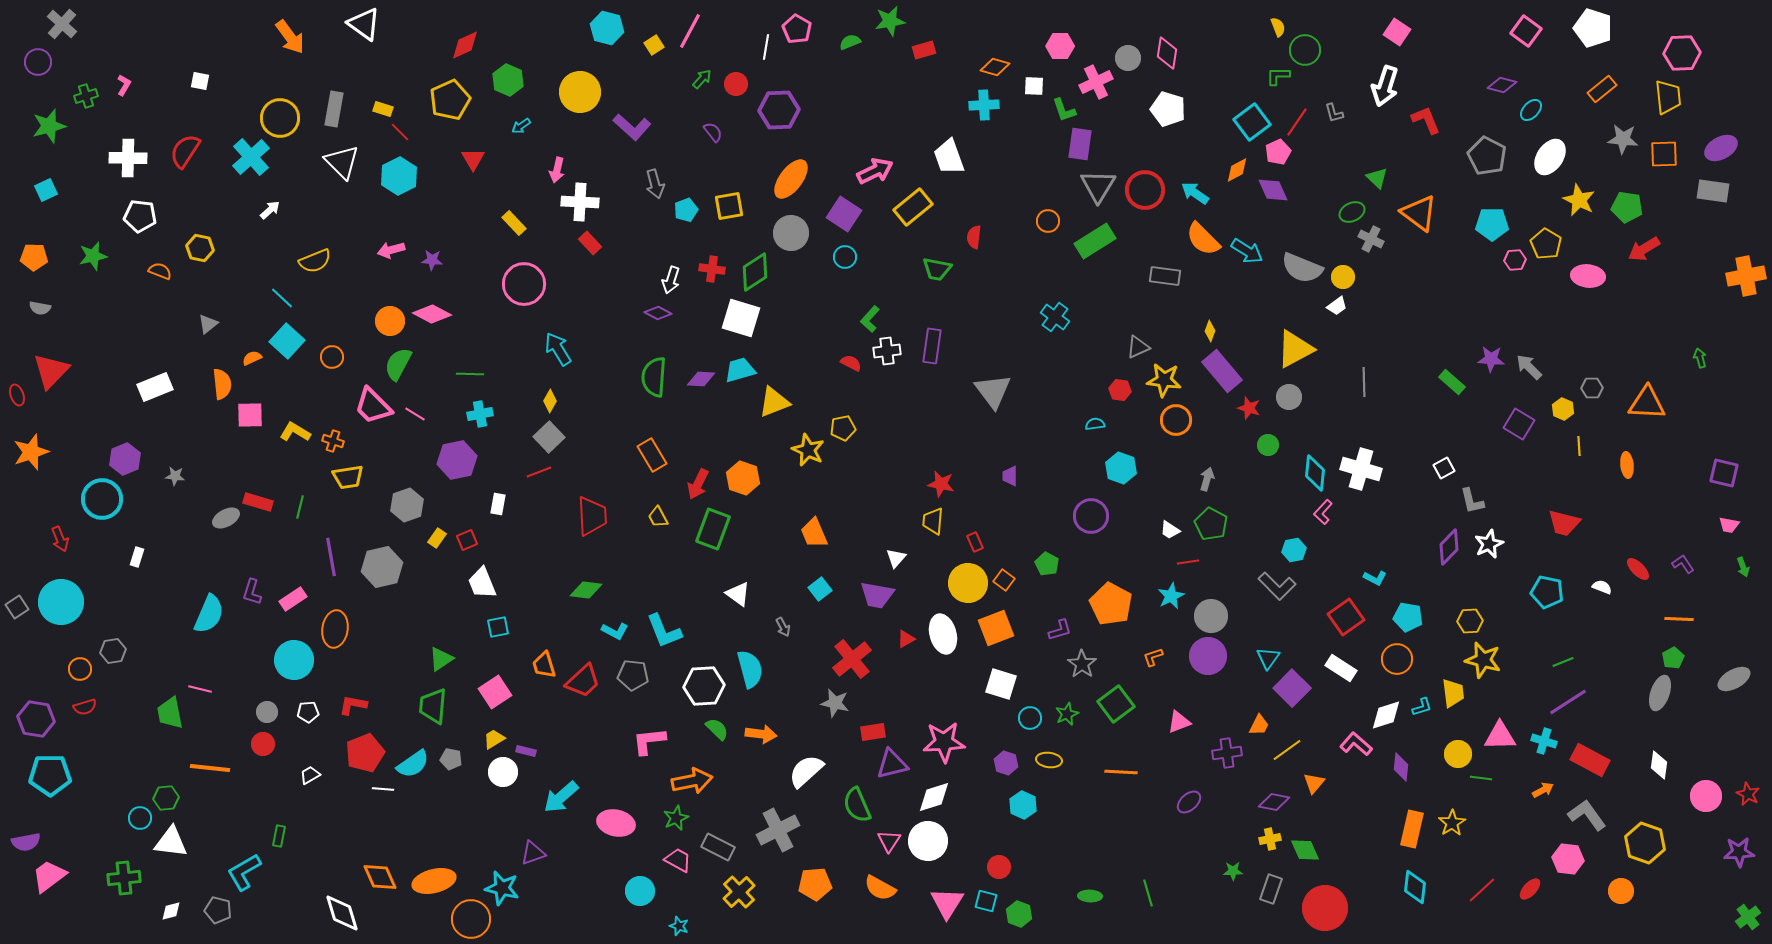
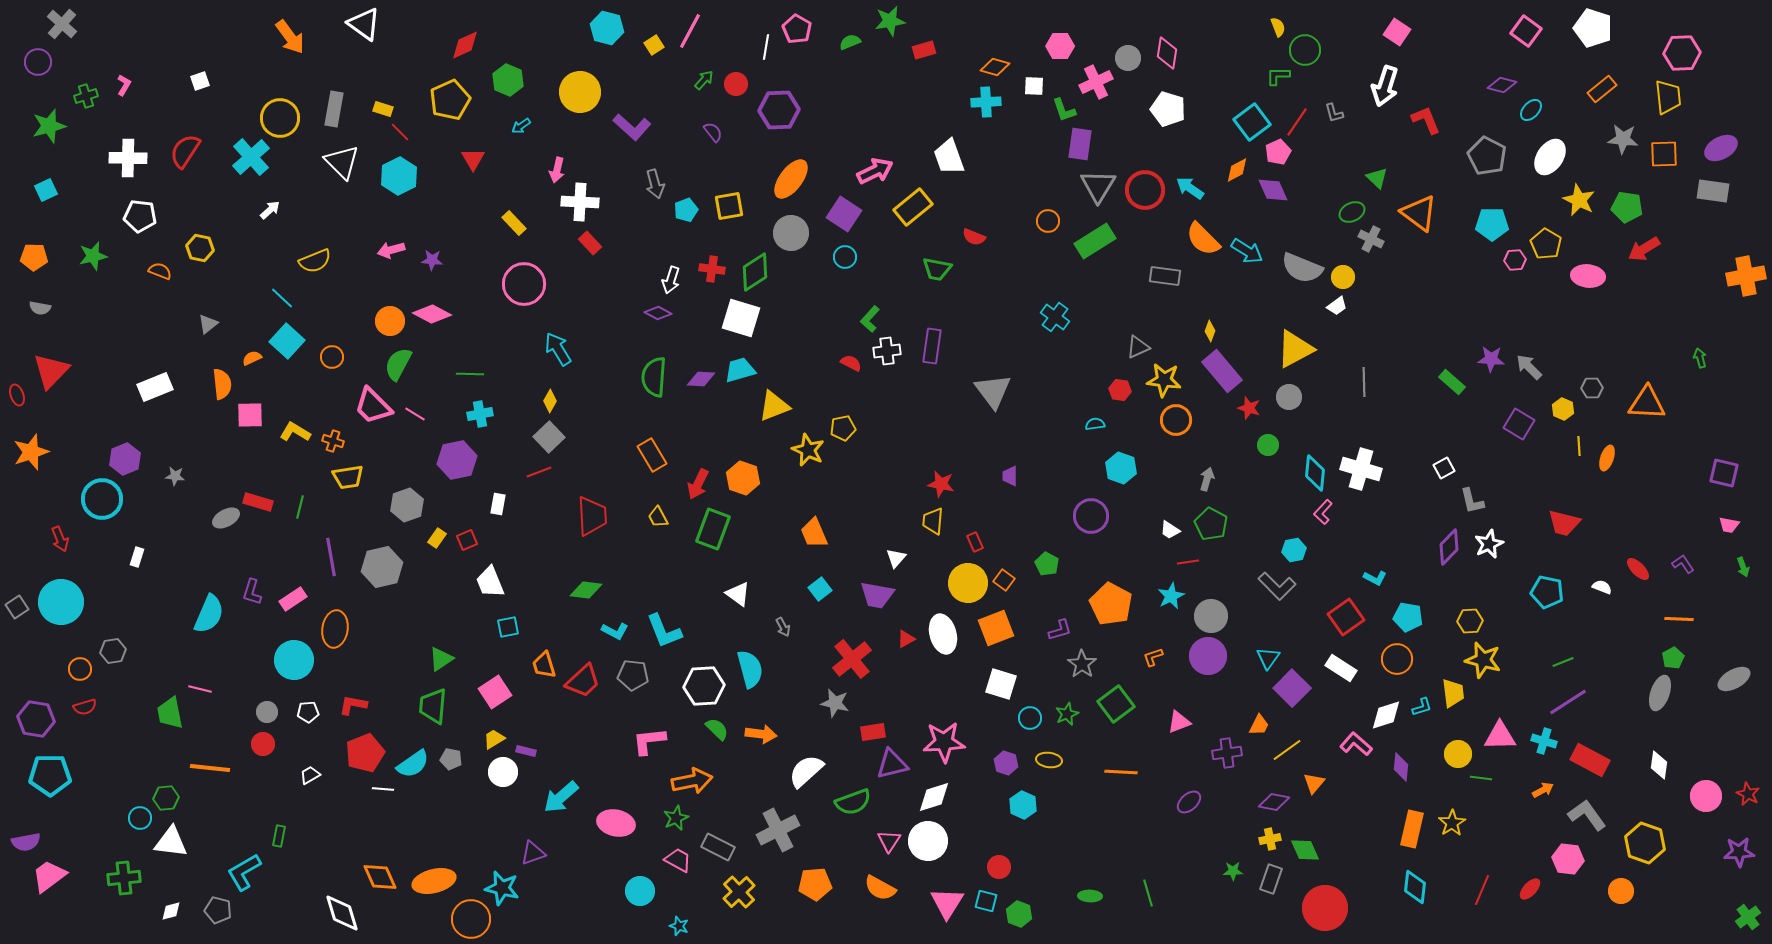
green arrow at (702, 79): moved 2 px right, 1 px down
white square at (200, 81): rotated 30 degrees counterclockwise
cyan cross at (984, 105): moved 2 px right, 3 px up
cyan arrow at (1195, 193): moved 5 px left, 5 px up
red semicircle at (974, 237): rotated 75 degrees counterclockwise
yellow triangle at (774, 402): moved 4 px down
orange ellipse at (1627, 465): moved 20 px left, 7 px up; rotated 25 degrees clockwise
white trapezoid at (482, 583): moved 8 px right, 1 px up
cyan square at (498, 627): moved 10 px right
green semicircle at (857, 805): moved 4 px left, 3 px up; rotated 87 degrees counterclockwise
gray rectangle at (1271, 889): moved 10 px up
red line at (1482, 890): rotated 24 degrees counterclockwise
